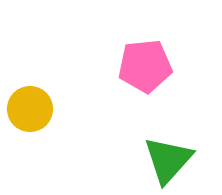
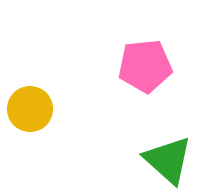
green triangle: rotated 30 degrees counterclockwise
